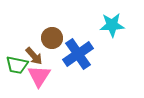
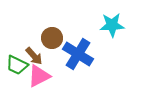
blue cross: rotated 24 degrees counterclockwise
green trapezoid: rotated 15 degrees clockwise
pink triangle: rotated 30 degrees clockwise
